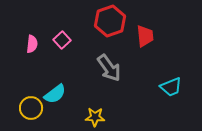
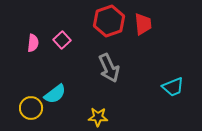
red hexagon: moved 1 px left
red trapezoid: moved 2 px left, 12 px up
pink semicircle: moved 1 px right, 1 px up
gray arrow: rotated 12 degrees clockwise
cyan trapezoid: moved 2 px right
yellow star: moved 3 px right
